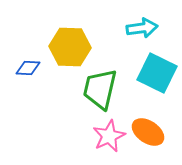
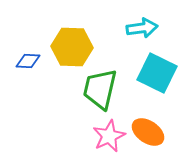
yellow hexagon: moved 2 px right
blue diamond: moved 7 px up
